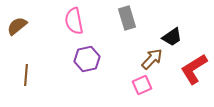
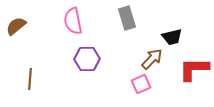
pink semicircle: moved 1 px left
brown semicircle: moved 1 px left
black trapezoid: rotated 20 degrees clockwise
purple hexagon: rotated 10 degrees clockwise
red L-shape: rotated 32 degrees clockwise
brown line: moved 4 px right, 4 px down
pink square: moved 1 px left, 1 px up
